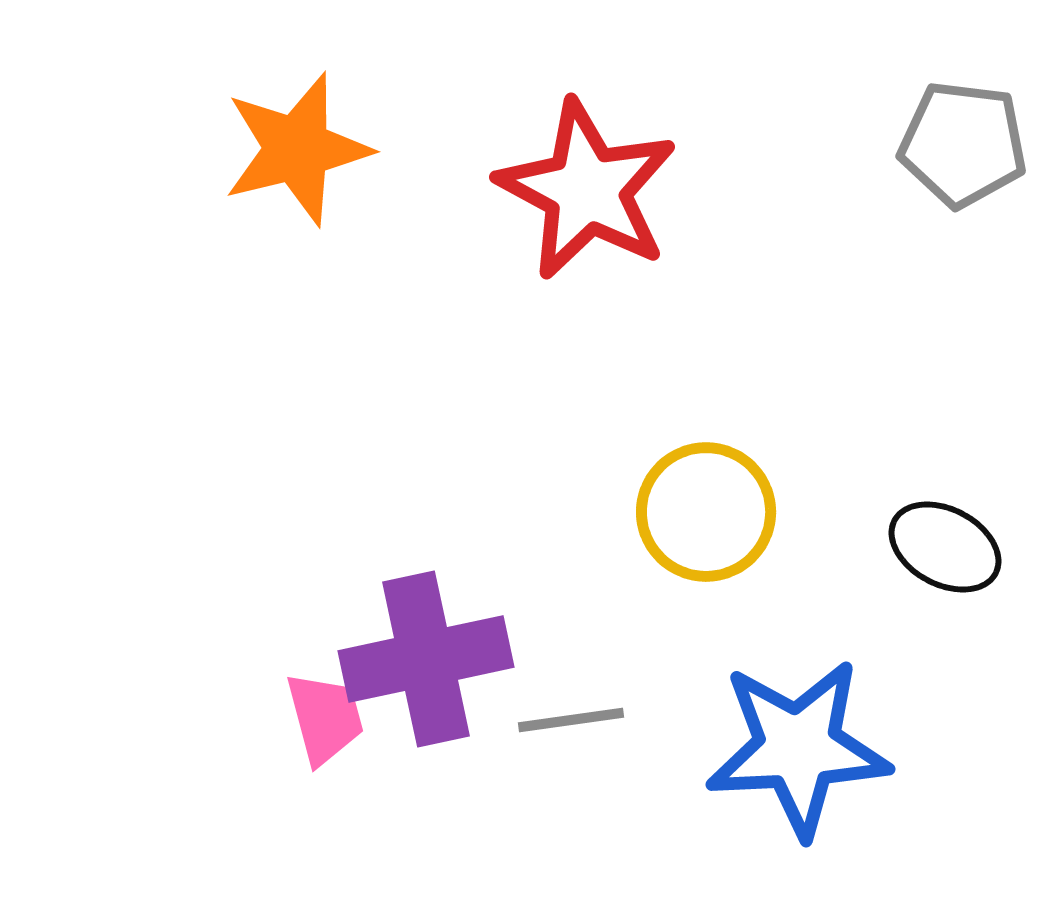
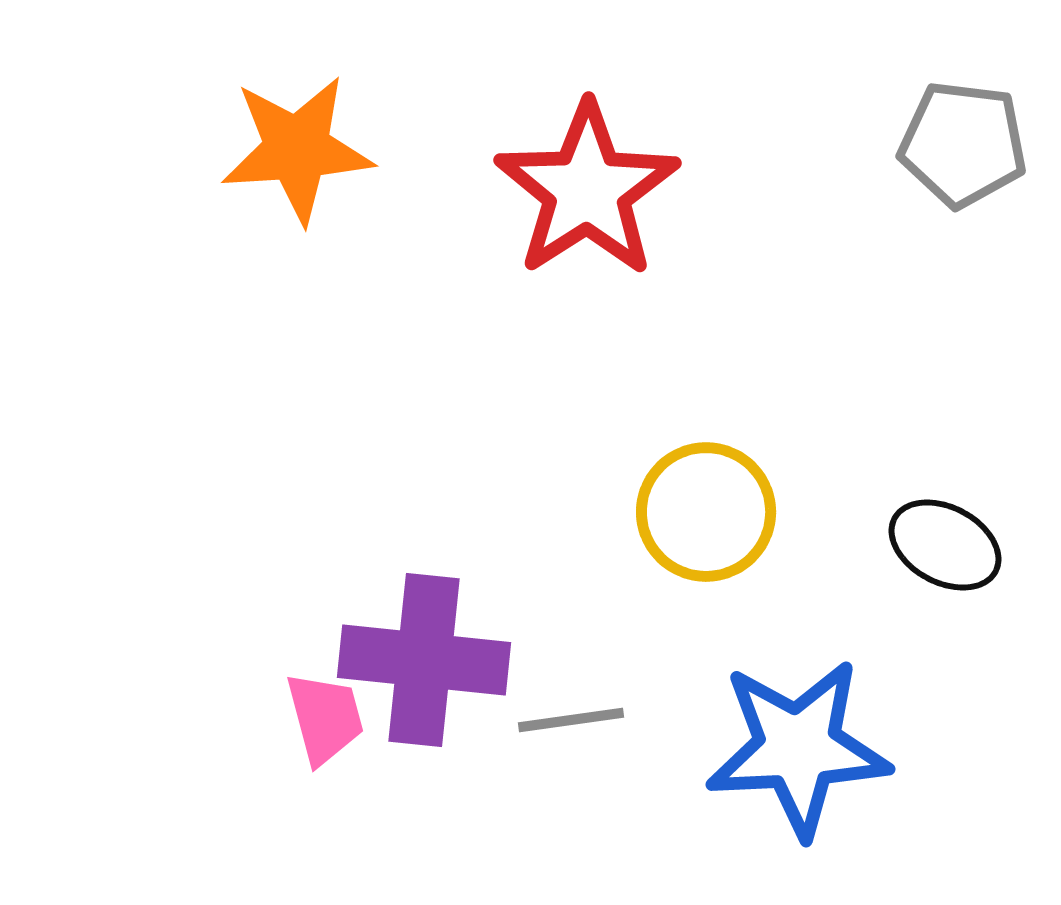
orange star: rotated 10 degrees clockwise
red star: rotated 11 degrees clockwise
black ellipse: moved 2 px up
purple cross: moved 2 px left, 1 px down; rotated 18 degrees clockwise
